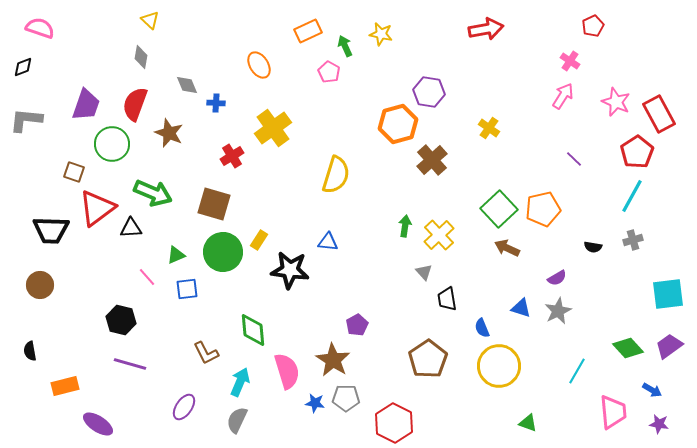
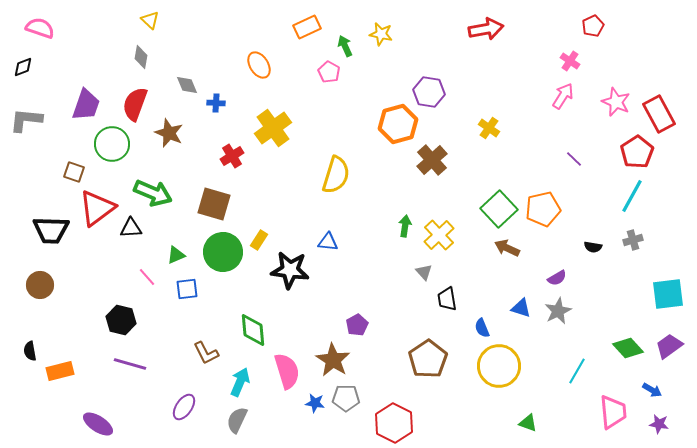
orange rectangle at (308, 31): moved 1 px left, 4 px up
orange rectangle at (65, 386): moved 5 px left, 15 px up
